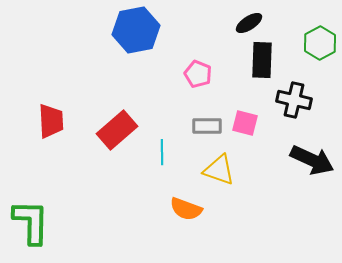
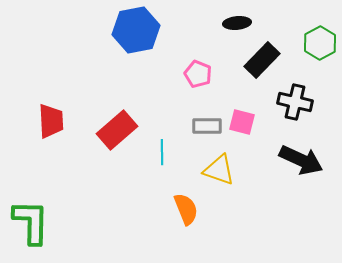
black ellipse: moved 12 px left; rotated 28 degrees clockwise
black rectangle: rotated 42 degrees clockwise
black cross: moved 1 px right, 2 px down
pink square: moved 3 px left, 1 px up
black arrow: moved 11 px left
orange semicircle: rotated 132 degrees counterclockwise
